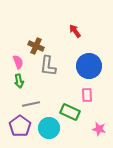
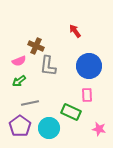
pink semicircle: moved 1 px right, 1 px up; rotated 88 degrees clockwise
green arrow: rotated 64 degrees clockwise
gray line: moved 1 px left, 1 px up
green rectangle: moved 1 px right
